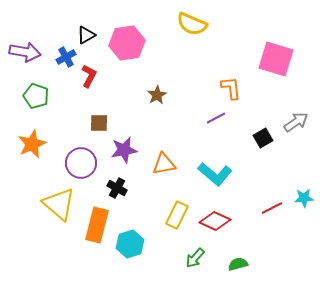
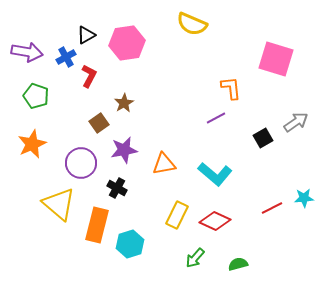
purple arrow: moved 2 px right
brown star: moved 33 px left, 8 px down
brown square: rotated 36 degrees counterclockwise
